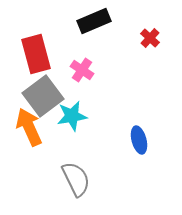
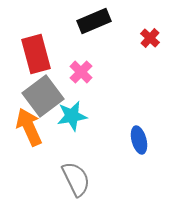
pink cross: moved 1 px left, 2 px down; rotated 10 degrees clockwise
